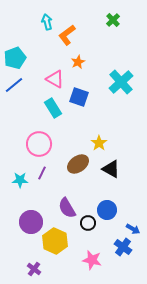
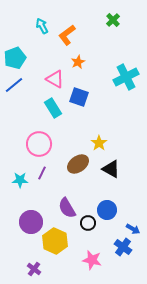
cyan arrow: moved 5 px left, 4 px down; rotated 14 degrees counterclockwise
cyan cross: moved 5 px right, 5 px up; rotated 15 degrees clockwise
